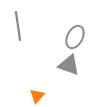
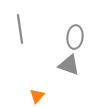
gray line: moved 2 px right, 3 px down
gray ellipse: rotated 20 degrees counterclockwise
